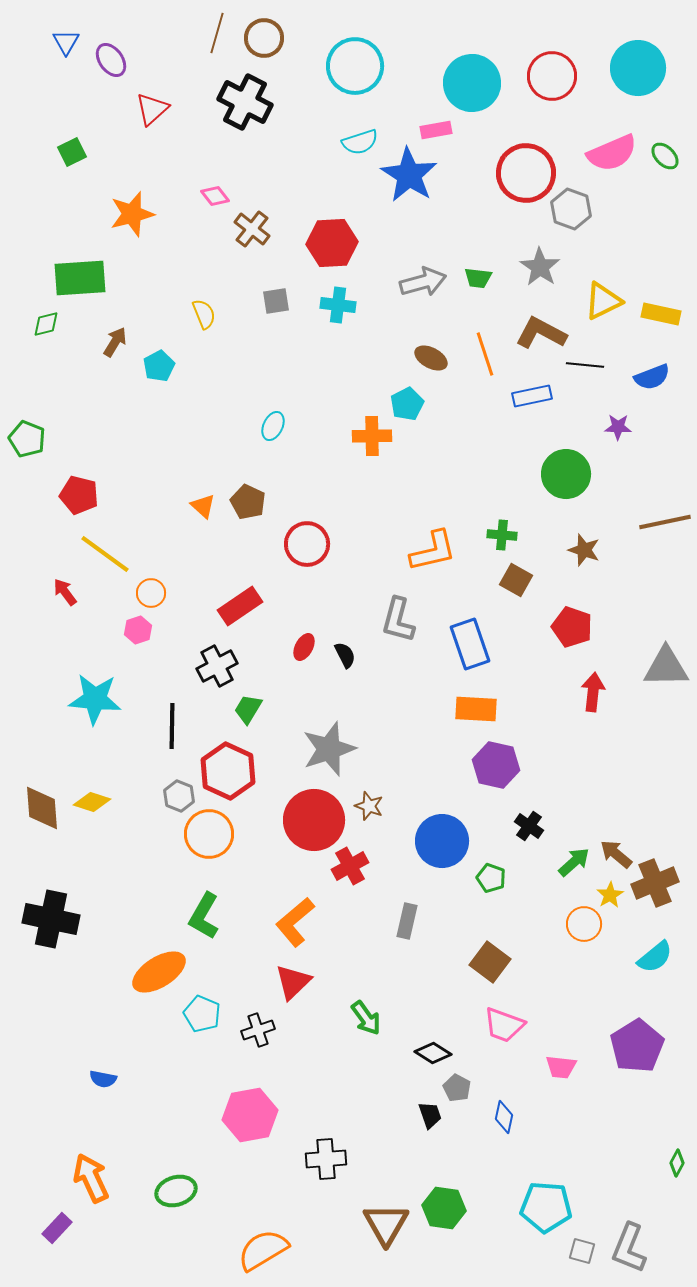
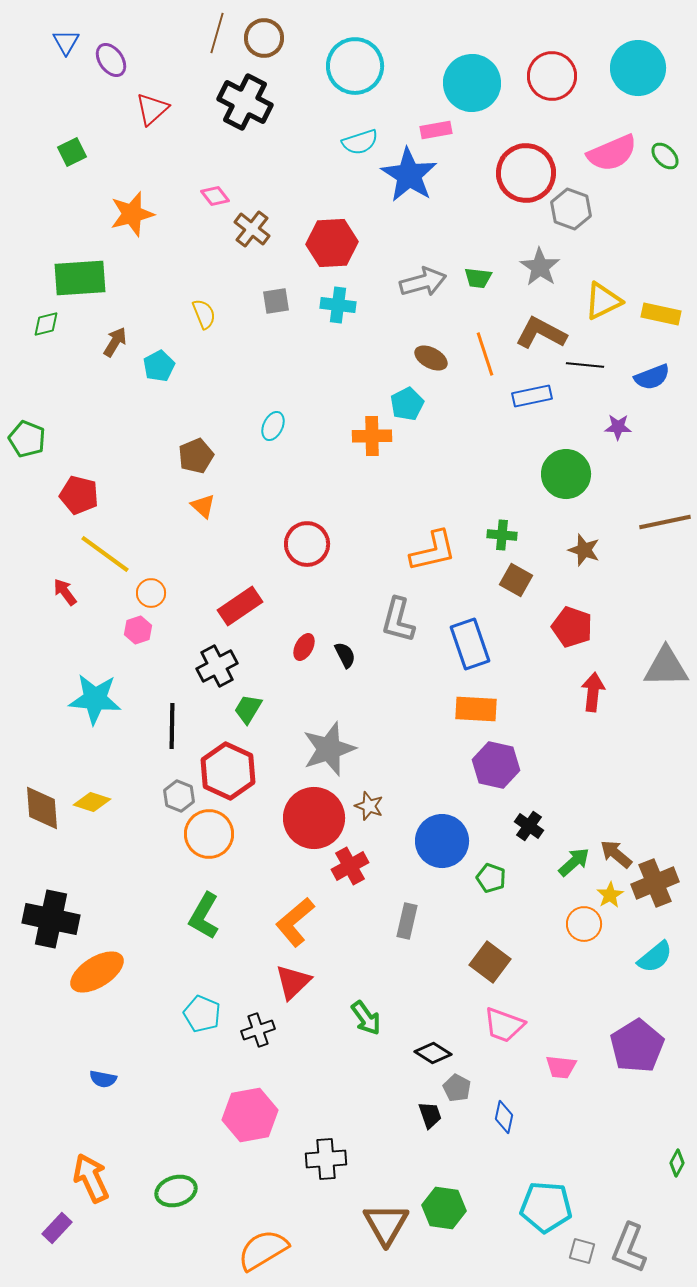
brown pentagon at (248, 502): moved 52 px left, 46 px up; rotated 24 degrees clockwise
red circle at (314, 820): moved 2 px up
orange ellipse at (159, 972): moved 62 px left
